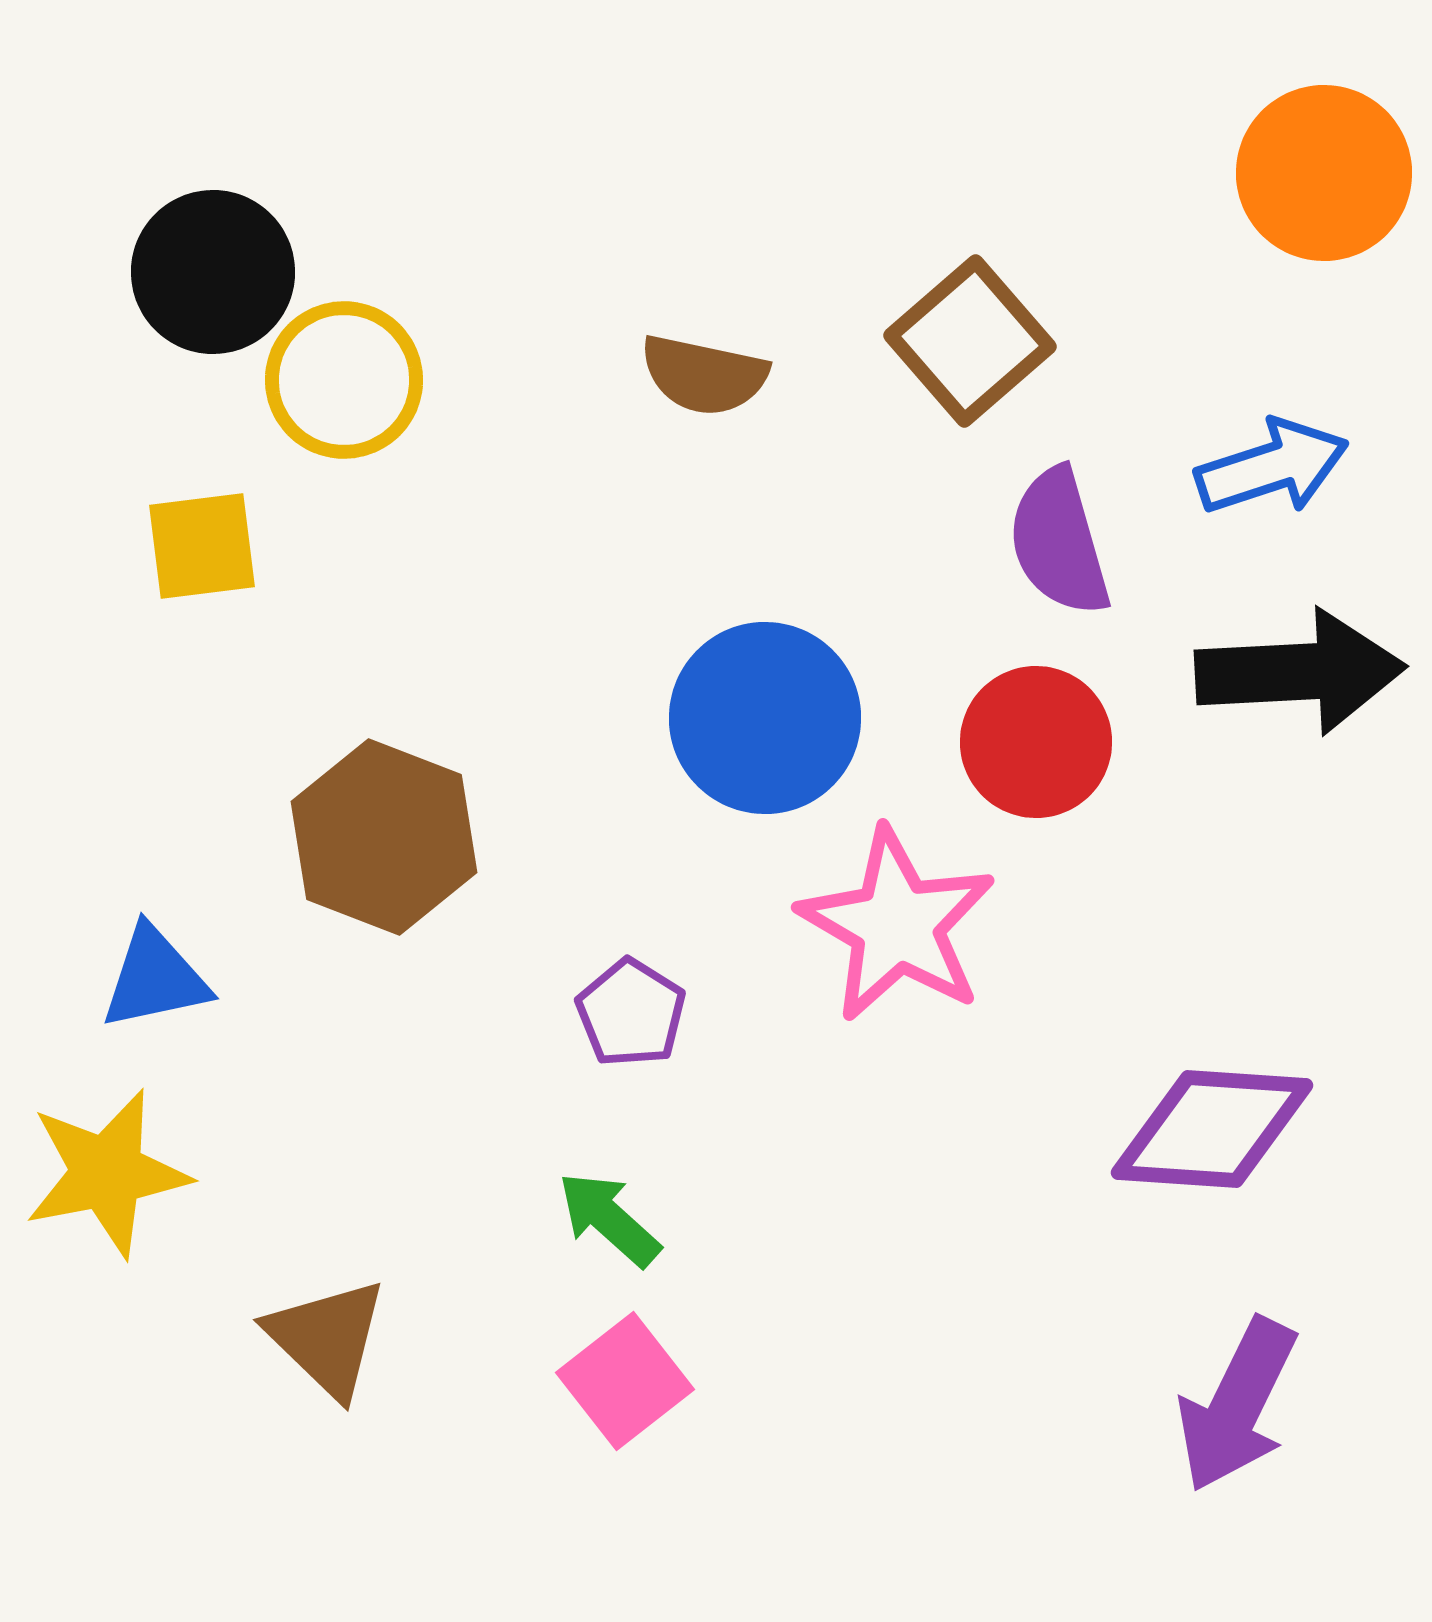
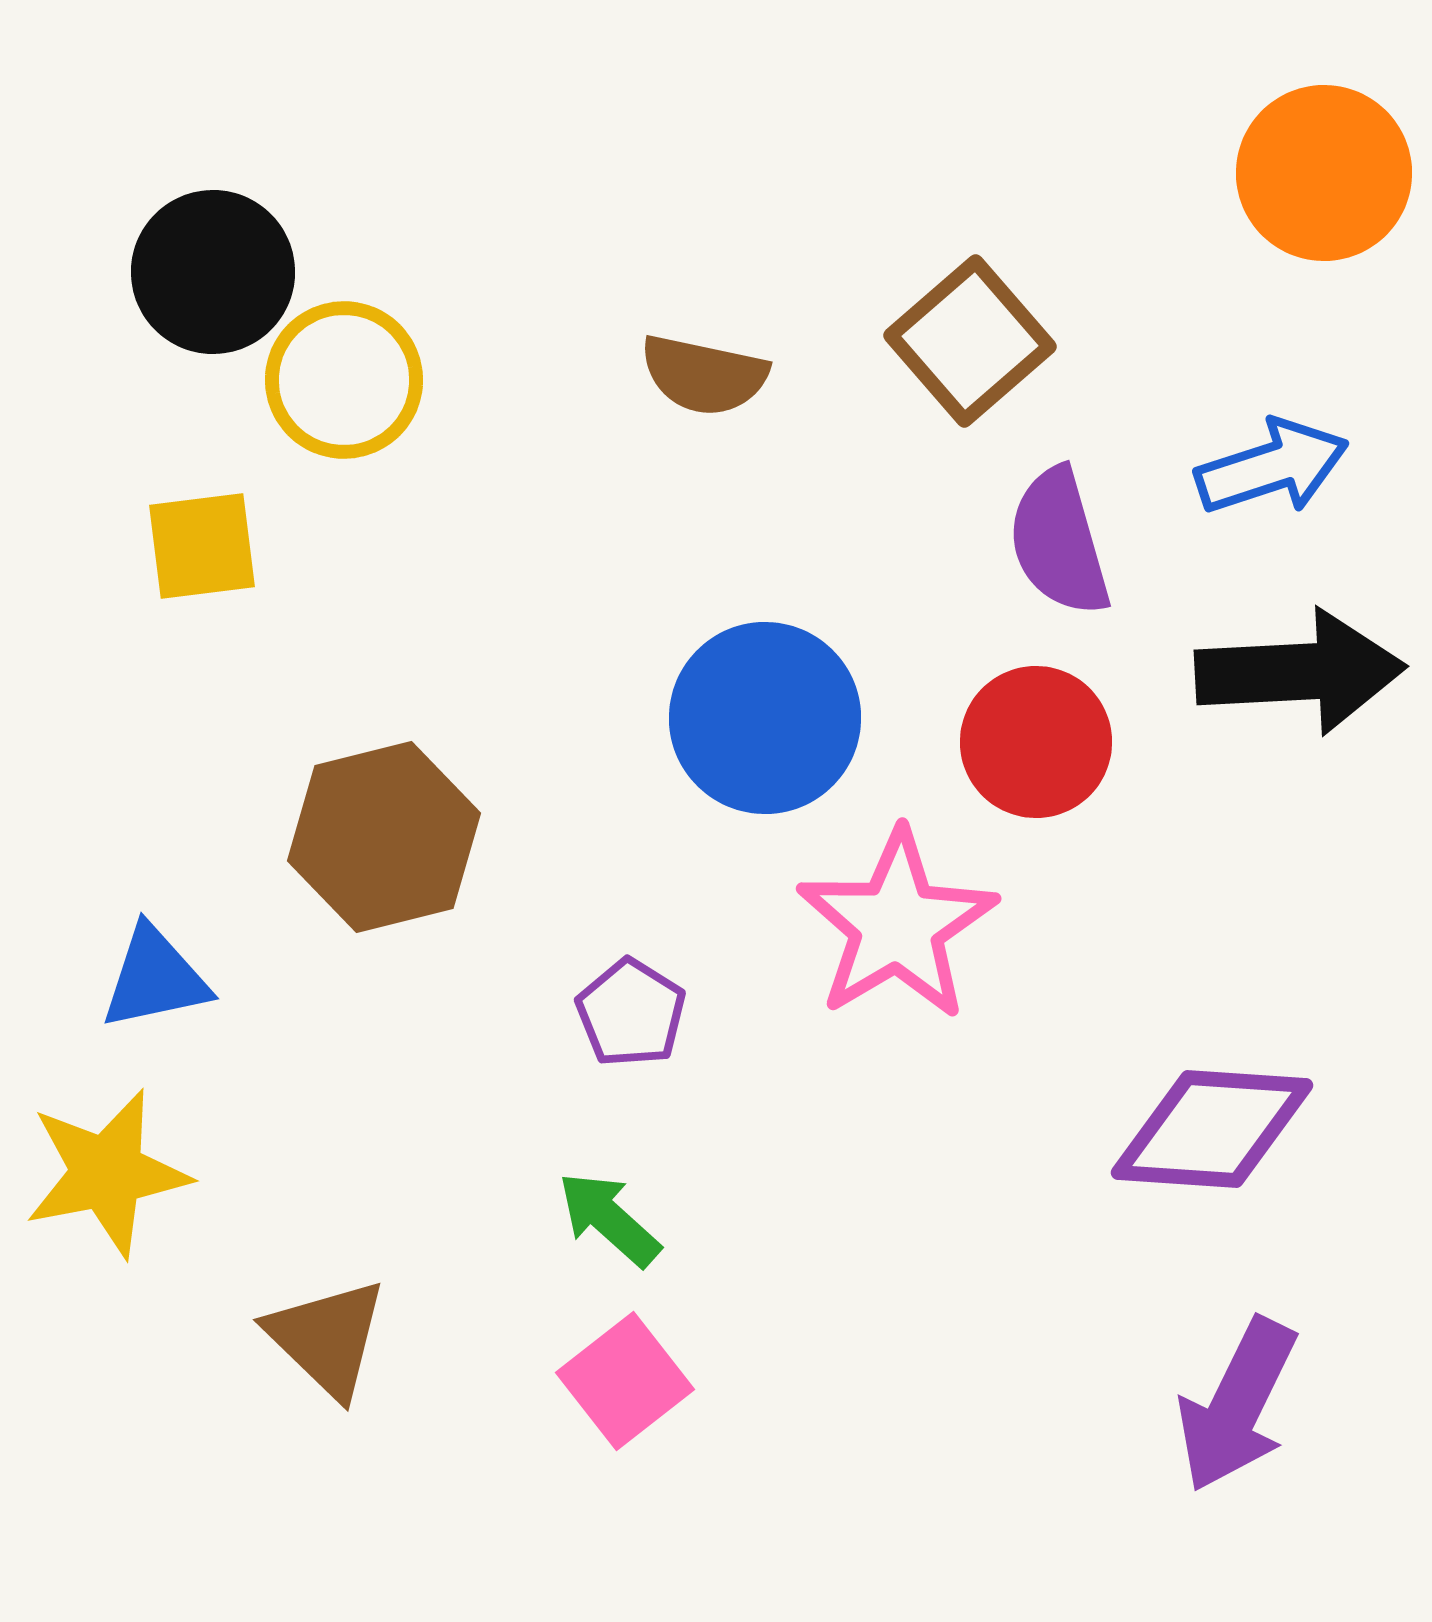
brown hexagon: rotated 25 degrees clockwise
pink star: rotated 11 degrees clockwise
